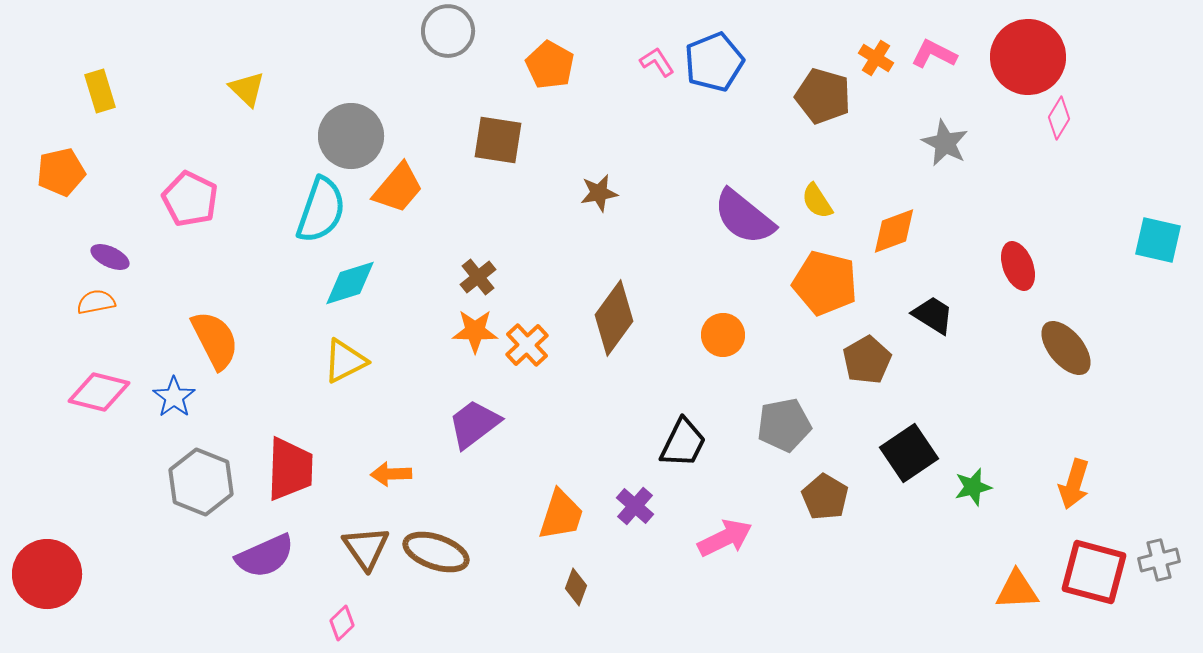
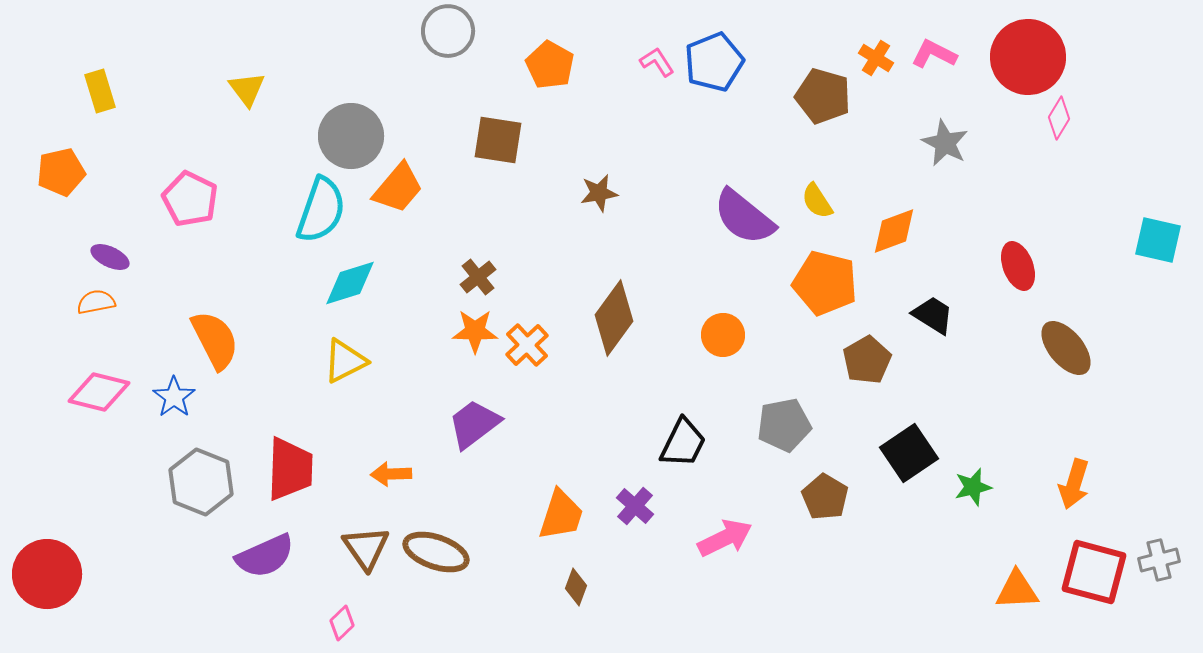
yellow triangle at (247, 89): rotated 9 degrees clockwise
